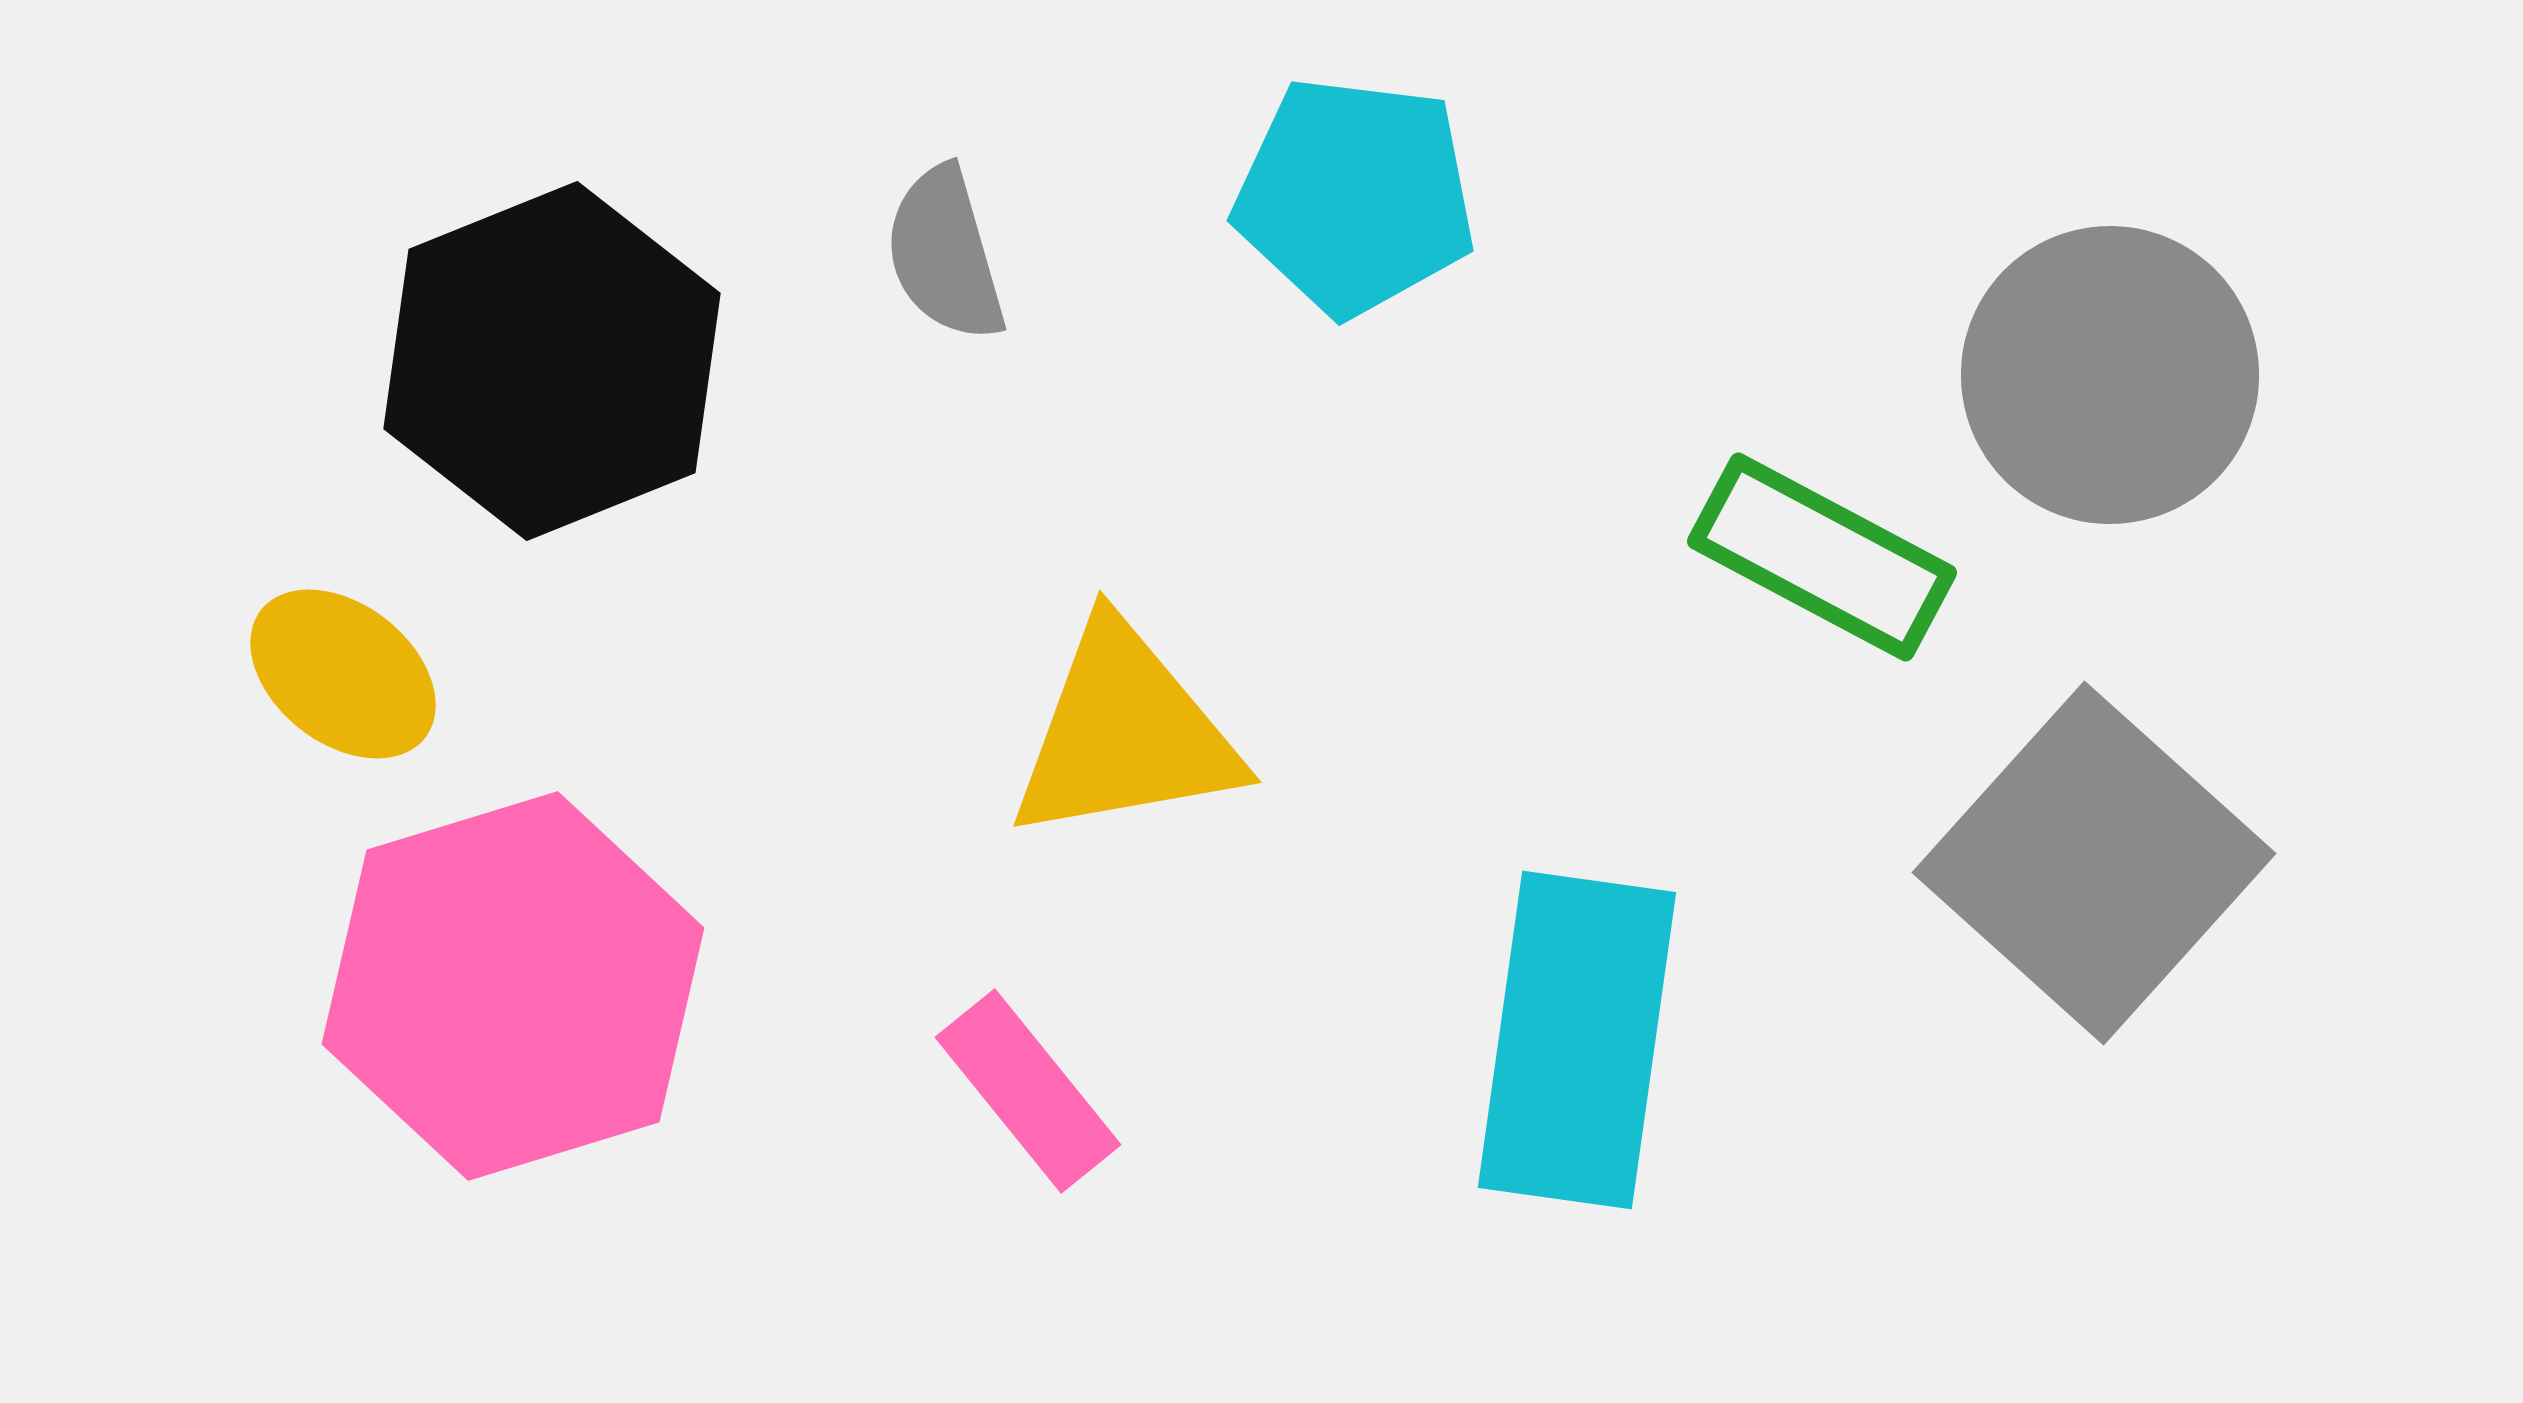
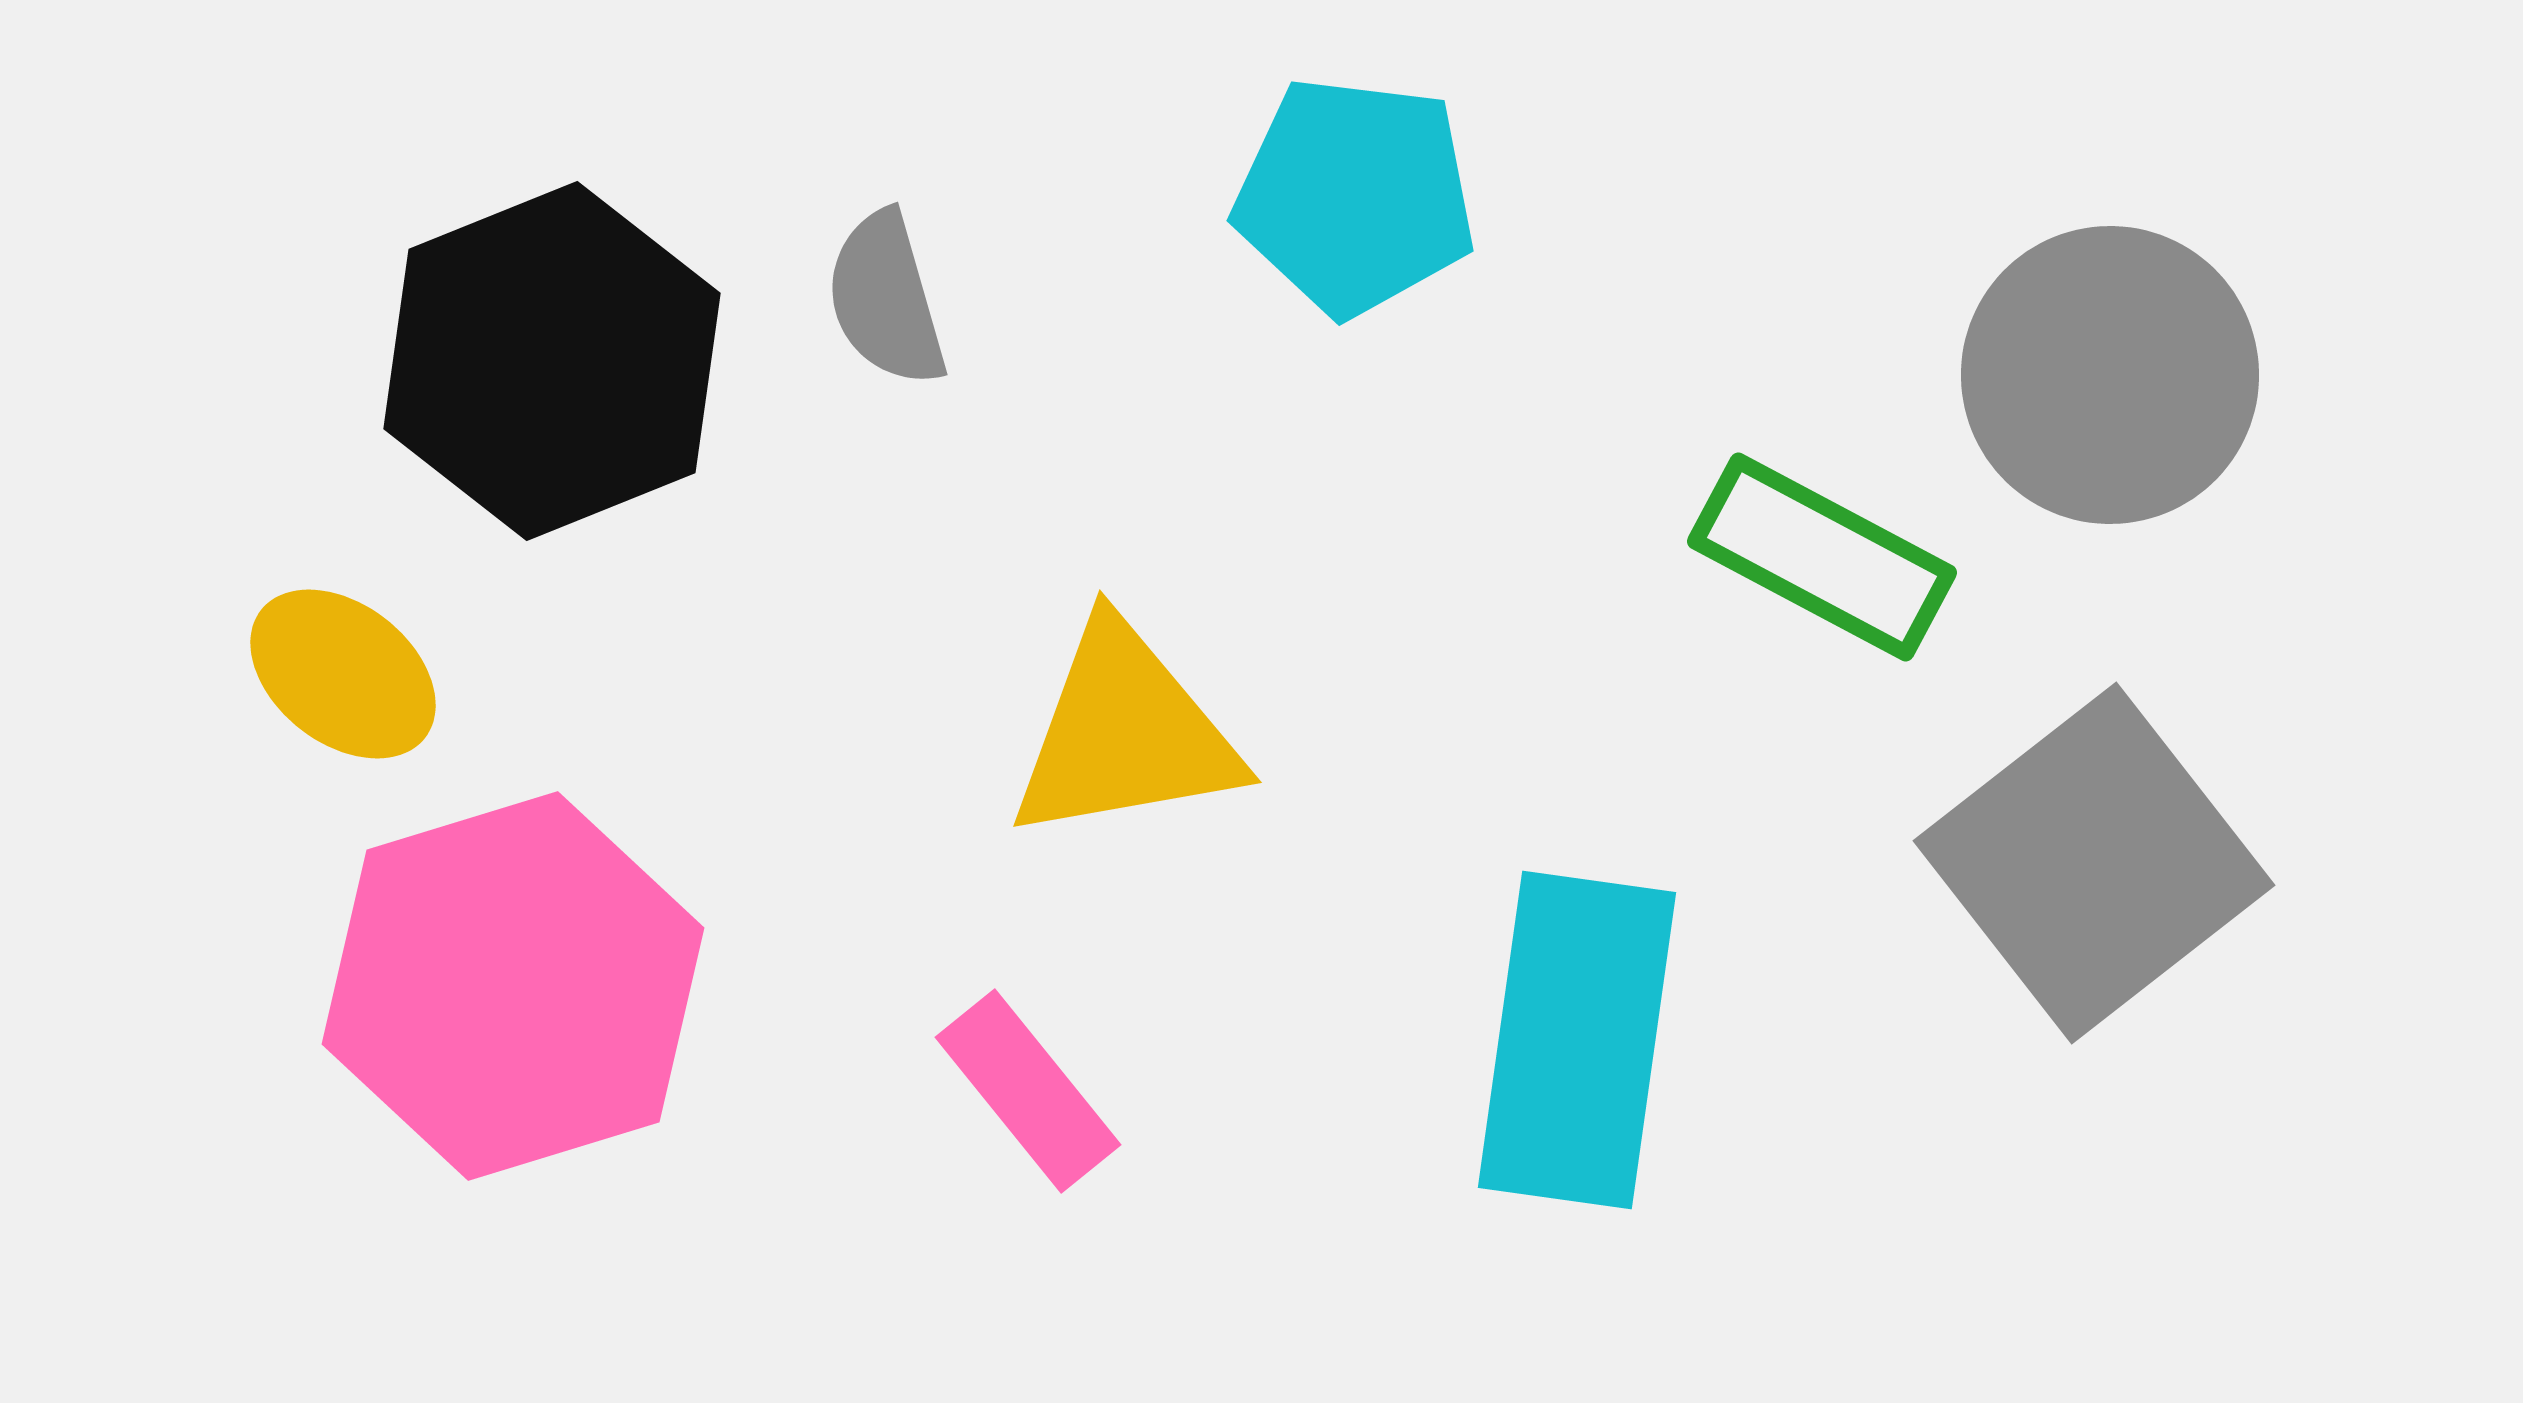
gray semicircle: moved 59 px left, 45 px down
gray square: rotated 10 degrees clockwise
